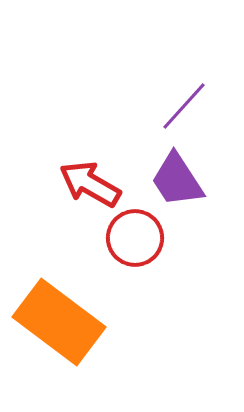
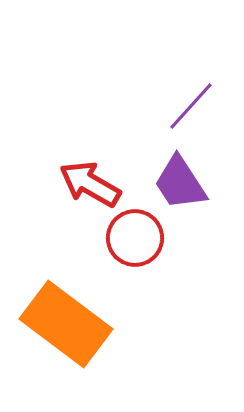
purple line: moved 7 px right
purple trapezoid: moved 3 px right, 3 px down
orange rectangle: moved 7 px right, 2 px down
